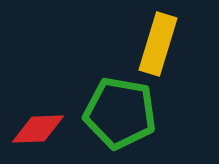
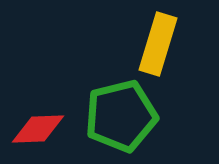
green pentagon: moved 1 px right, 3 px down; rotated 24 degrees counterclockwise
